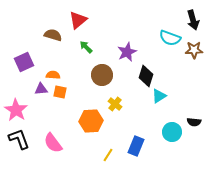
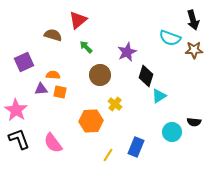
brown circle: moved 2 px left
blue rectangle: moved 1 px down
